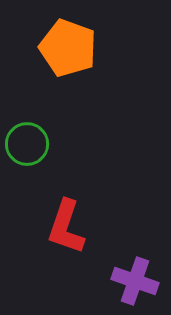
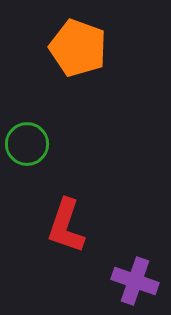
orange pentagon: moved 10 px right
red L-shape: moved 1 px up
